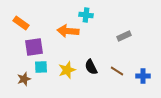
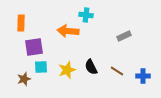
orange rectangle: rotated 56 degrees clockwise
